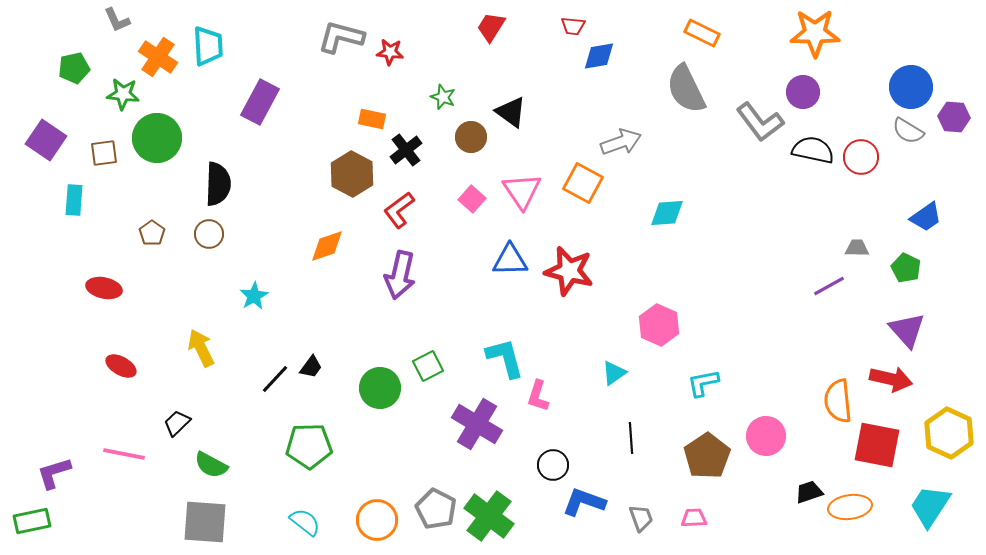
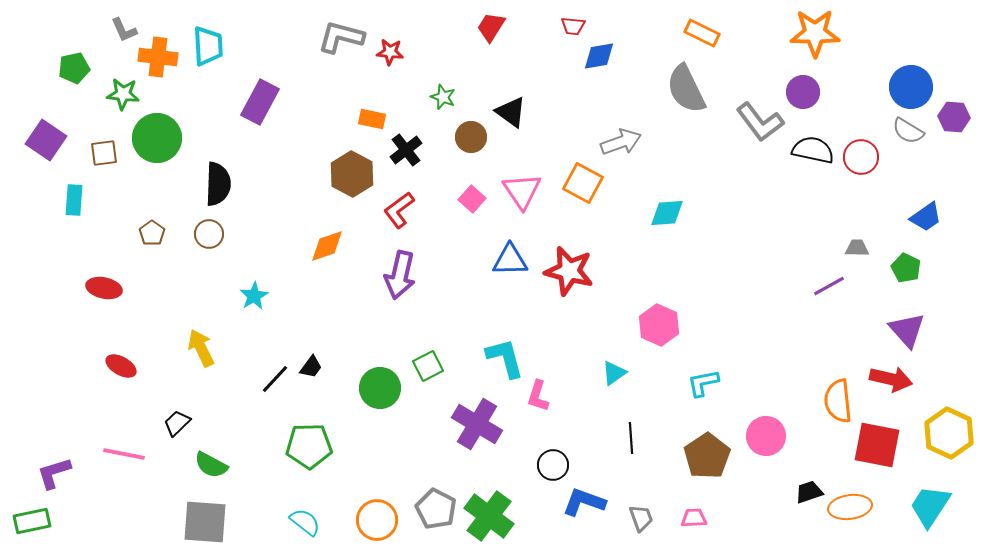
gray L-shape at (117, 20): moved 7 px right, 10 px down
orange cross at (158, 57): rotated 27 degrees counterclockwise
